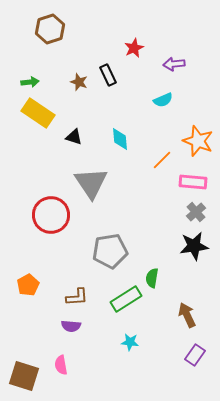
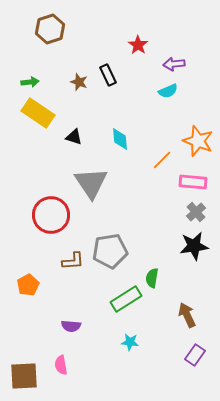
red star: moved 4 px right, 3 px up; rotated 12 degrees counterclockwise
cyan semicircle: moved 5 px right, 9 px up
brown L-shape: moved 4 px left, 36 px up
brown square: rotated 20 degrees counterclockwise
